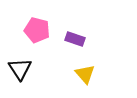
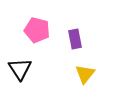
purple rectangle: rotated 60 degrees clockwise
yellow triangle: rotated 20 degrees clockwise
